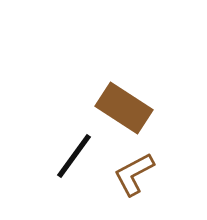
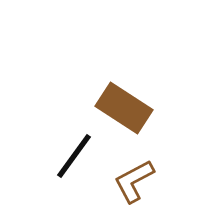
brown L-shape: moved 7 px down
